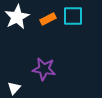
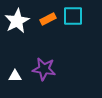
white star: moved 4 px down
white triangle: moved 1 px right, 12 px up; rotated 48 degrees clockwise
